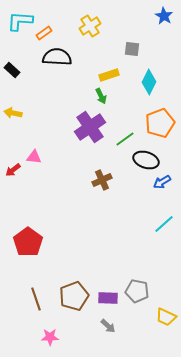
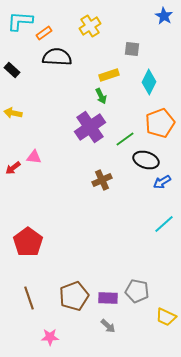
red arrow: moved 2 px up
brown line: moved 7 px left, 1 px up
